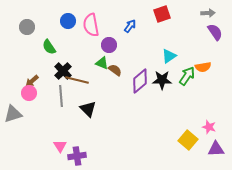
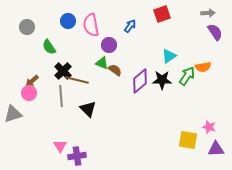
yellow square: rotated 30 degrees counterclockwise
